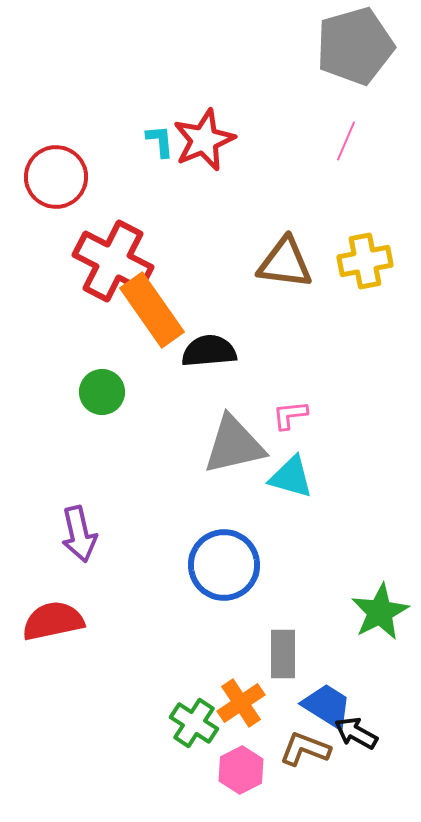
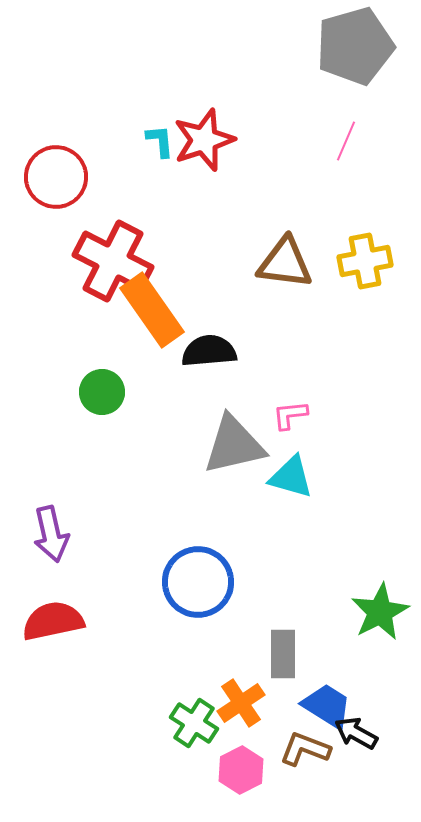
red star: rotated 4 degrees clockwise
purple arrow: moved 28 px left
blue circle: moved 26 px left, 17 px down
